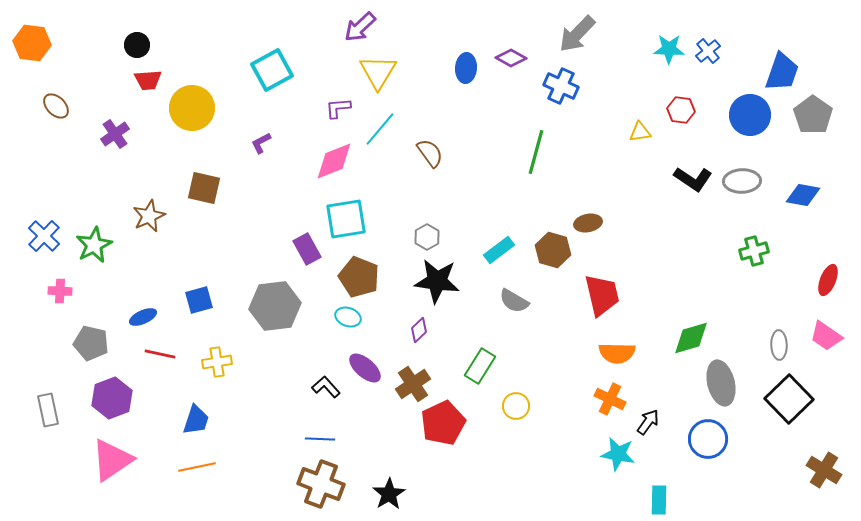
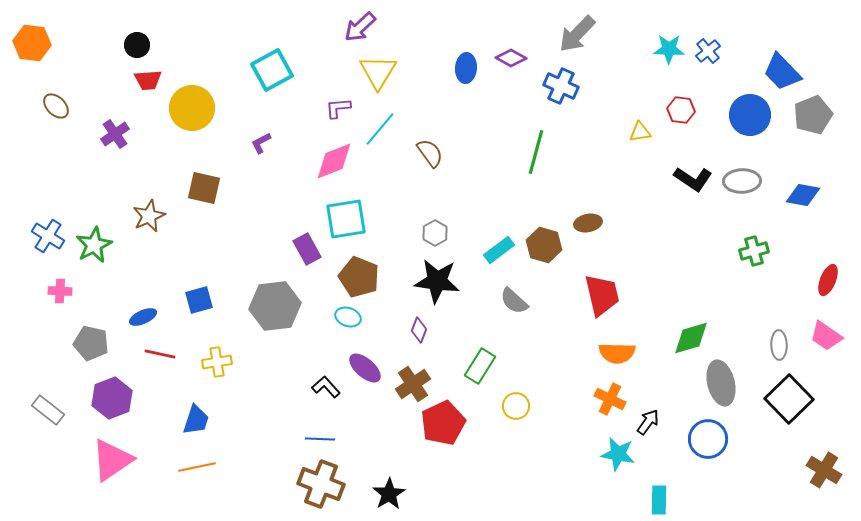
blue trapezoid at (782, 72): rotated 117 degrees clockwise
gray pentagon at (813, 115): rotated 15 degrees clockwise
blue cross at (44, 236): moved 4 px right; rotated 12 degrees counterclockwise
gray hexagon at (427, 237): moved 8 px right, 4 px up
brown hexagon at (553, 250): moved 9 px left, 5 px up
gray semicircle at (514, 301): rotated 12 degrees clockwise
purple diamond at (419, 330): rotated 25 degrees counterclockwise
gray rectangle at (48, 410): rotated 40 degrees counterclockwise
